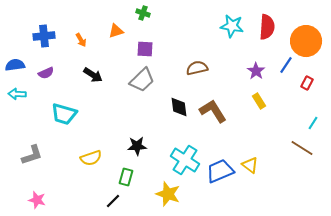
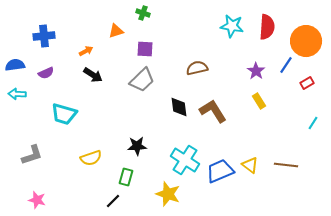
orange arrow: moved 5 px right, 11 px down; rotated 88 degrees counterclockwise
red rectangle: rotated 32 degrees clockwise
brown line: moved 16 px left, 17 px down; rotated 25 degrees counterclockwise
